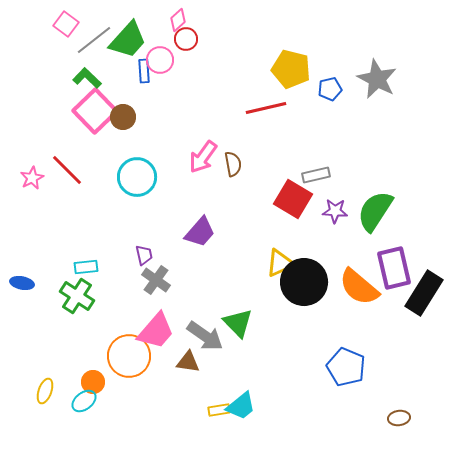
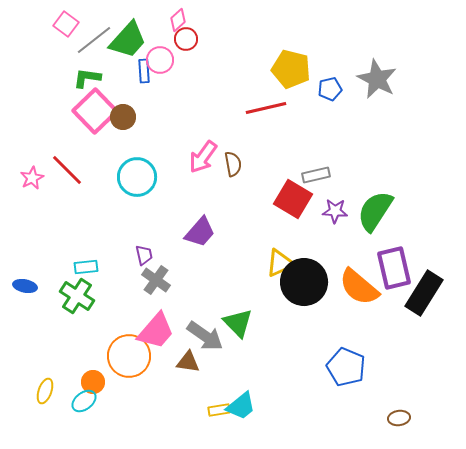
green L-shape at (87, 78): rotated 36 degrees counterclockwise
blue ellipse at (22, 283): moved 3 px right, 3 px down
